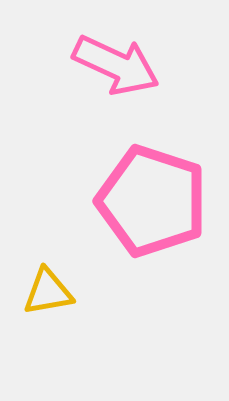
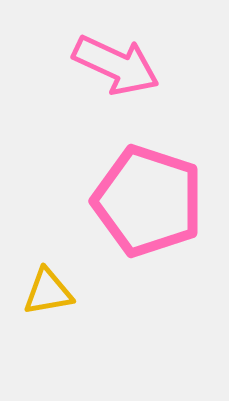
pink pentagon: moved 4 px left
